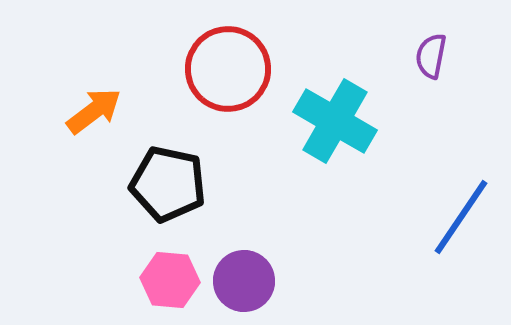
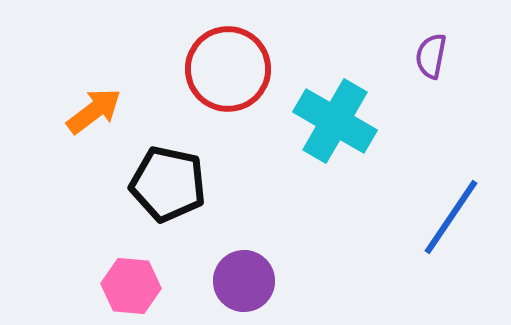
blue line: moved 10 px left
pink hexagon: moved 39 px left, 6 px down
